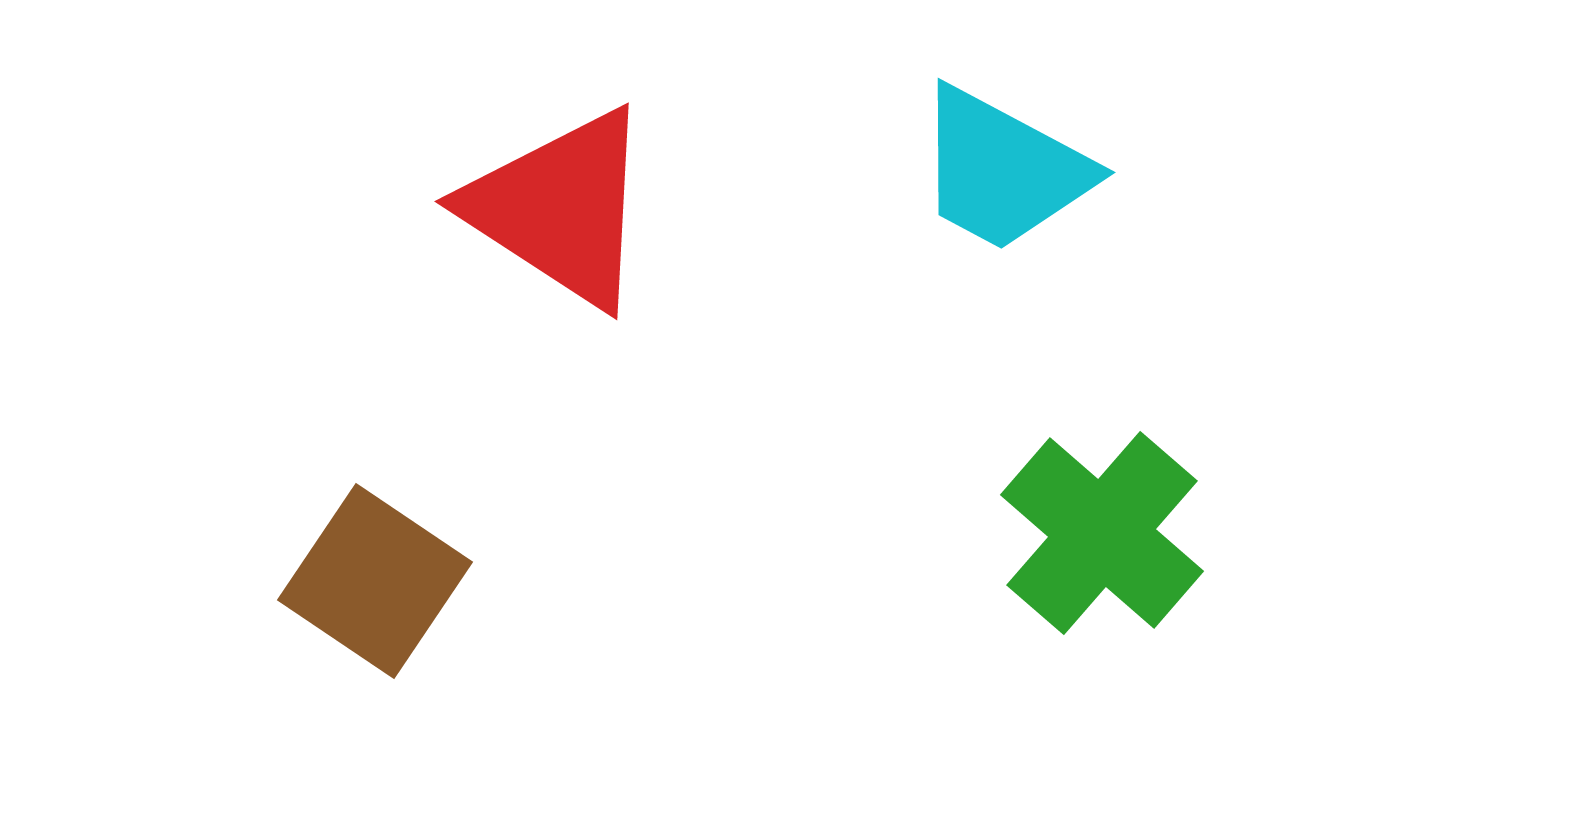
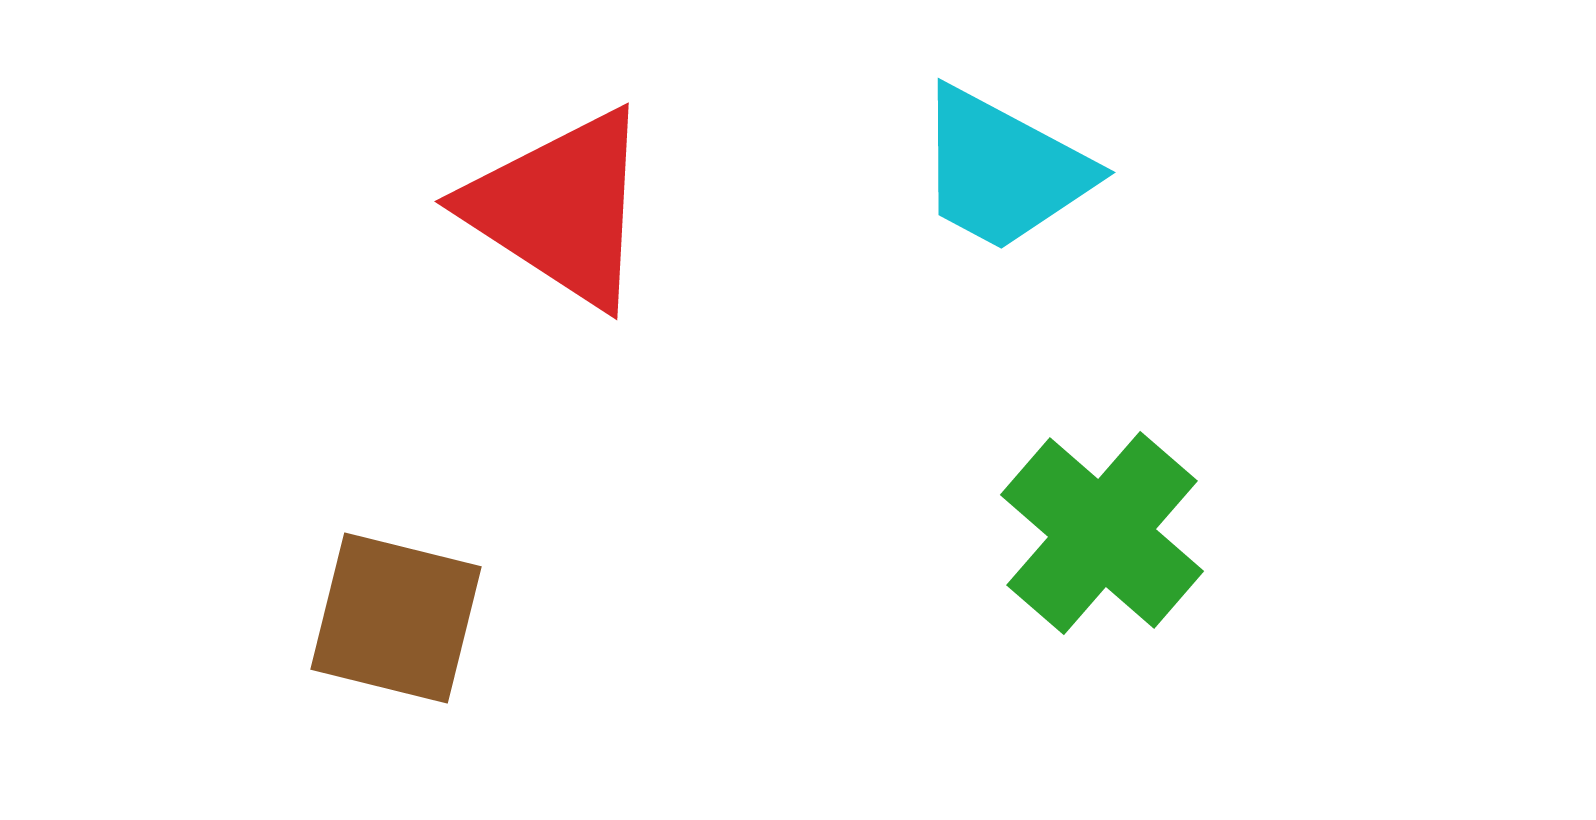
brown square: moved 21 px right, 37 px down; rotated 20 degrees counterclockwise
